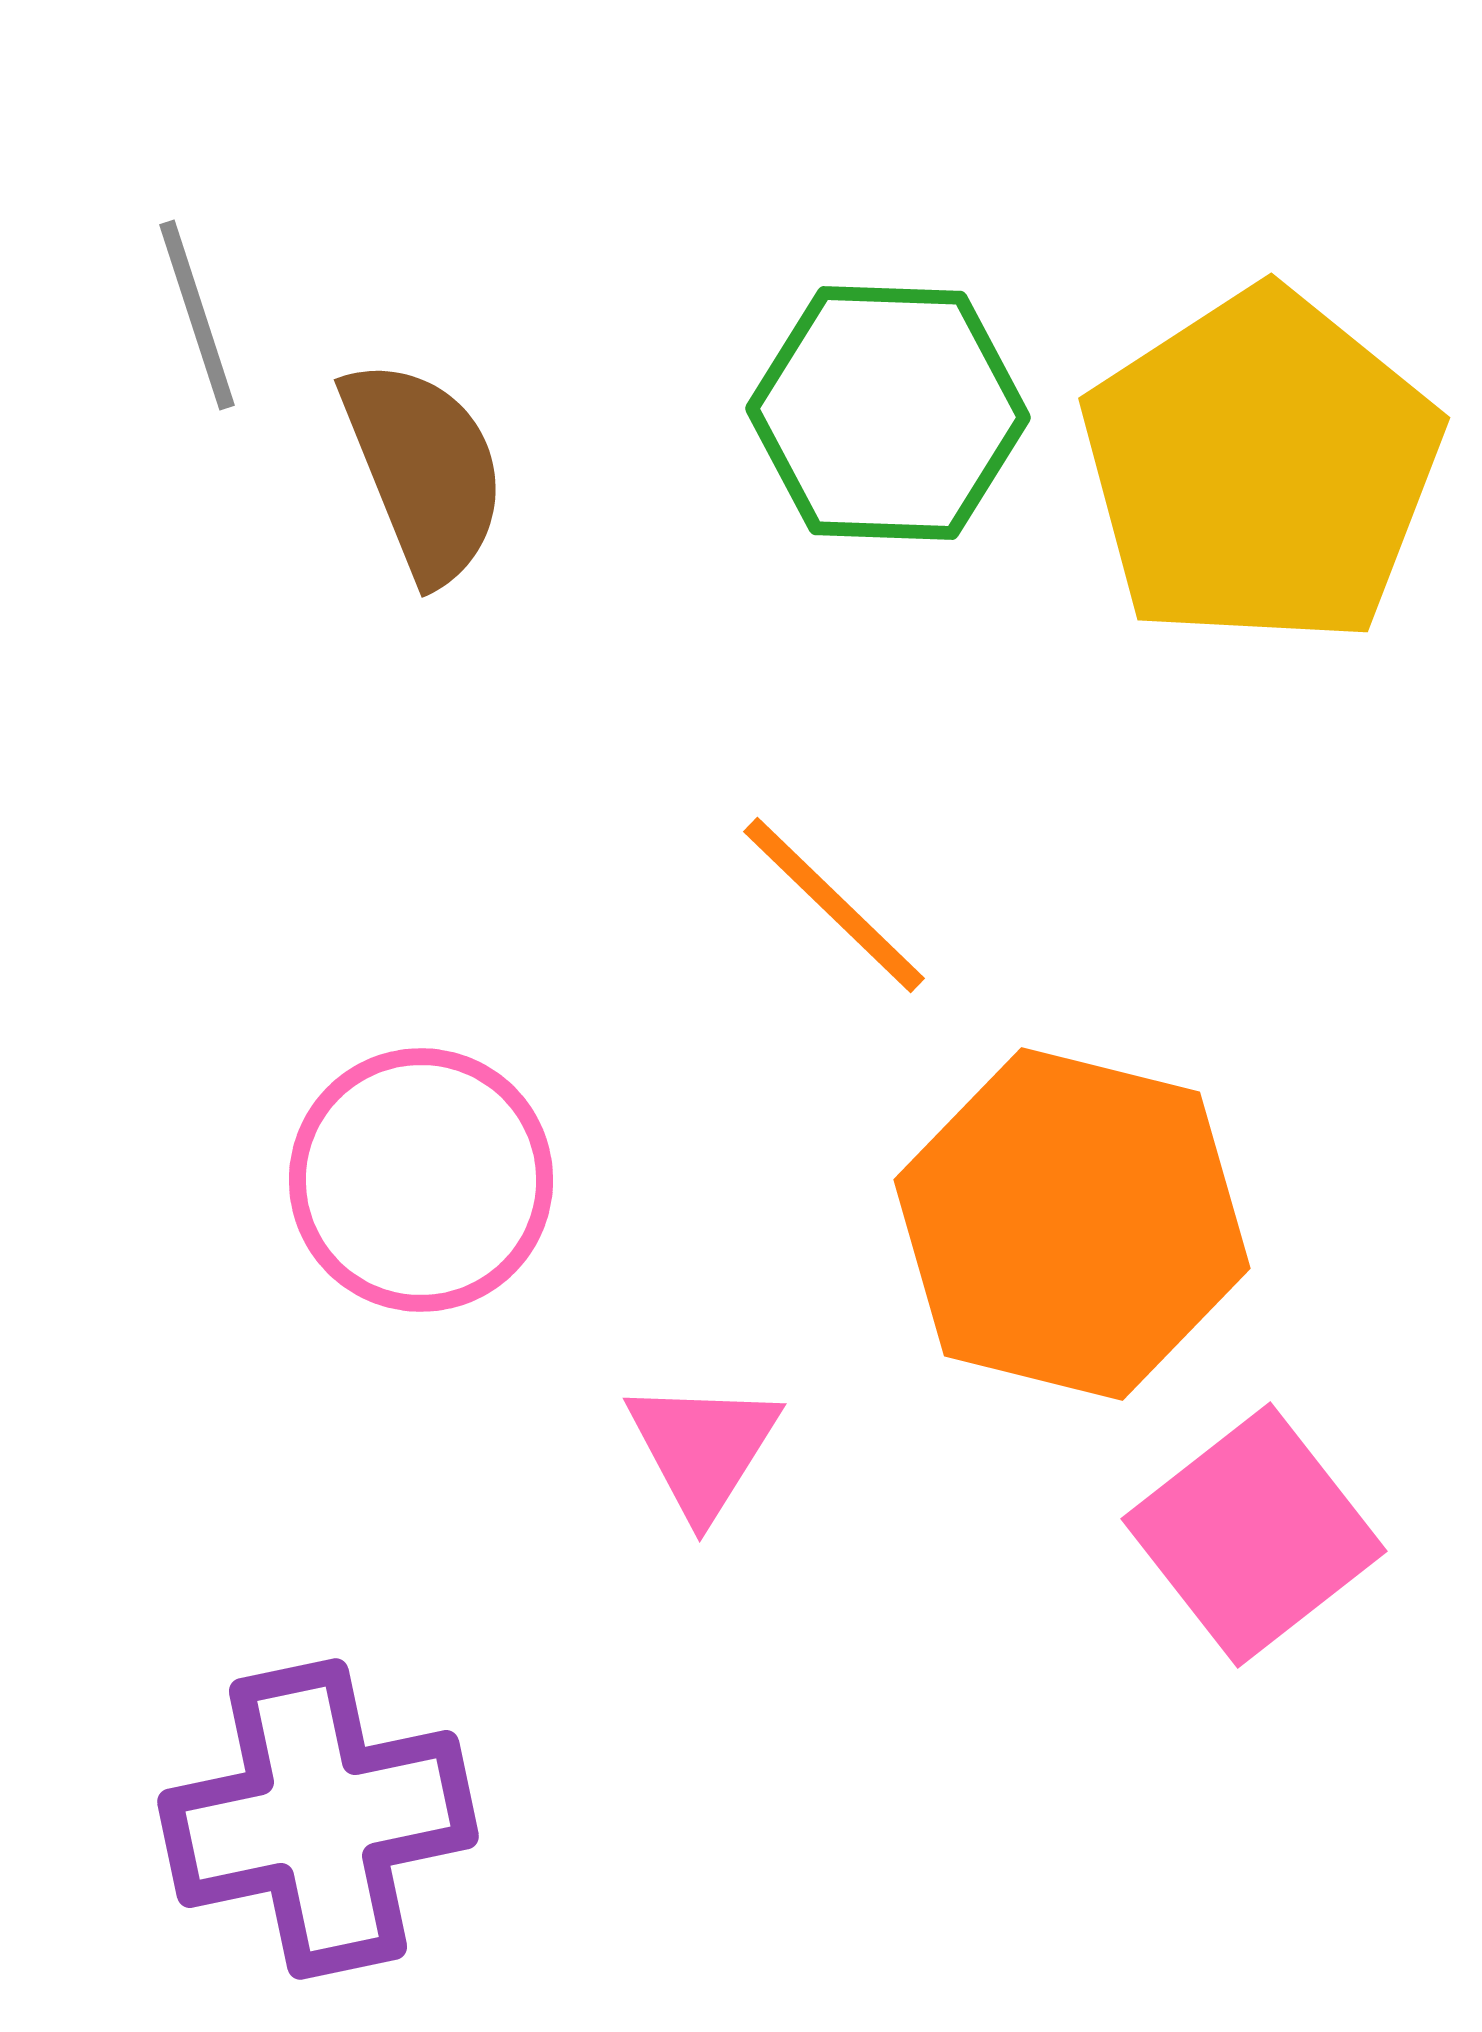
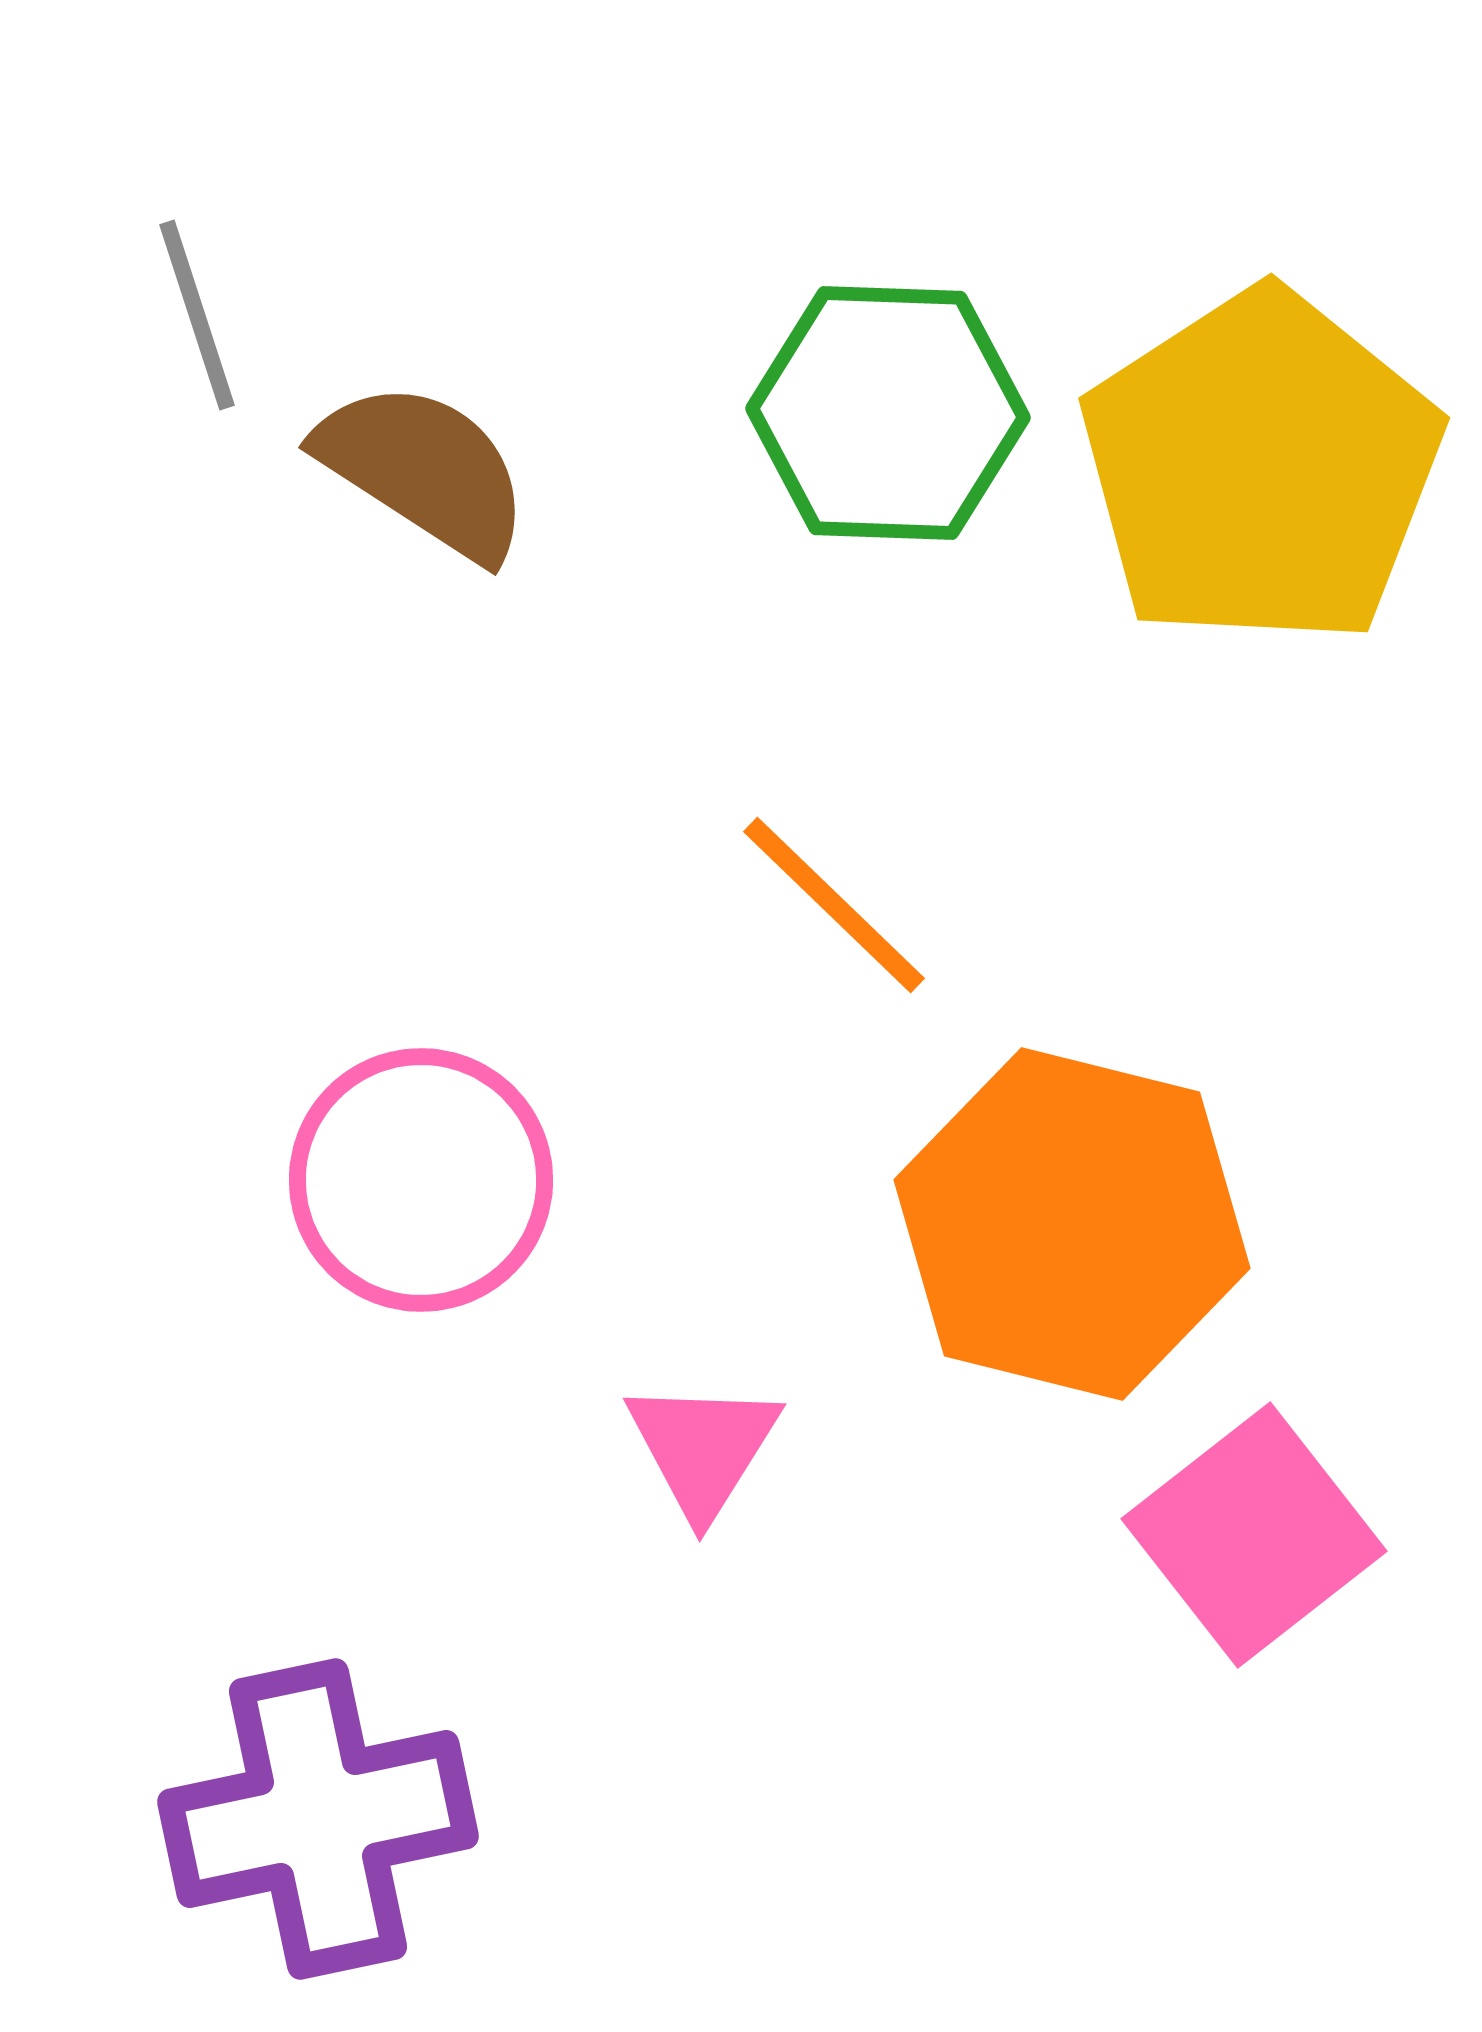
brown semicircle: rotated 35 degrees counterclockwise
